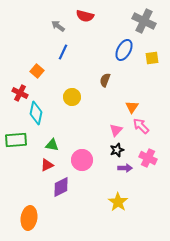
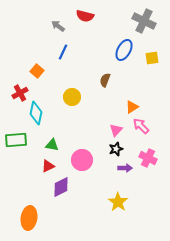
red cross: rotated 35 degrees clockwise
orange triangle: rotated 24 degrees clockwise
black star: moved 1 px left, 1 px up
red triangle: moved 1 px right, 1 px down
